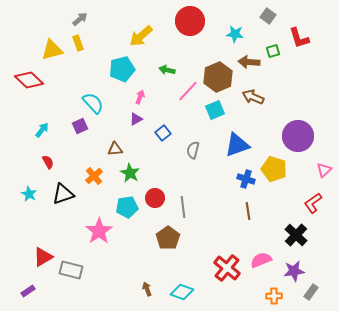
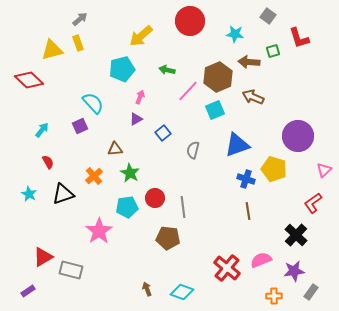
brown pentagon at (168, 238): rotated 30 degrees counterclockwise
